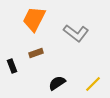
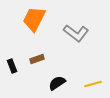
brown rectangle: moved 1 px right, 6 px down
yellow line: rotated 30 degrees clockwise
